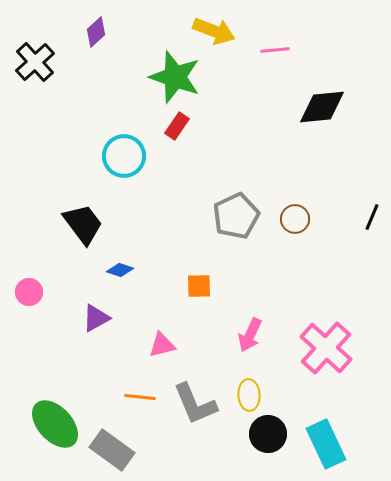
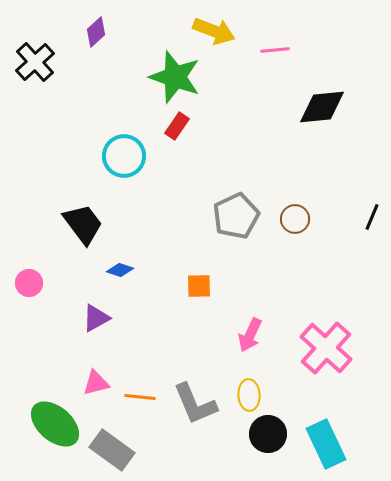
pink circle: moved 9 px up
pink triangle: moved 66 px left, 38 px down
green ellipse: rotated 6 degrees counterclockwise
